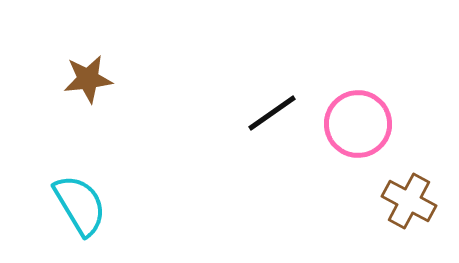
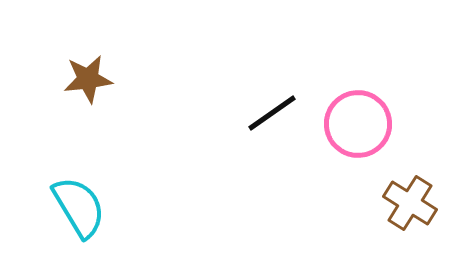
brown cross: moved 1 px right, 2 px down; rotated 4 degrees clockwise
cyan semicircle: moved 1 px left, 2 px down
